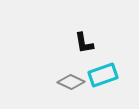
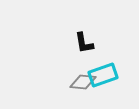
gray diamond: moved 12 px right; rotated 20 degrees counterclockwise
